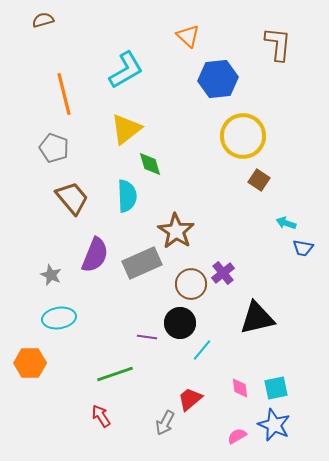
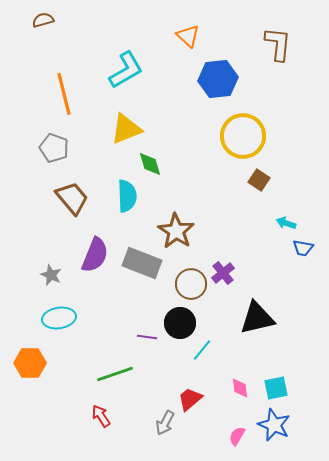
yellow triangle: rotated 16 degrees clockwise
gray rectangle: rotated 45 degrees clockwise
pink semicircle: rotated 30 degrees counterclockwise
